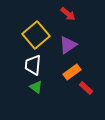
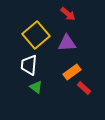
purple triangle: moved 1 px left, 2 px up; rotated 30 degrees clockwise
white trapezoid: moved 4 px left
red rectangle: moved 2 px left
